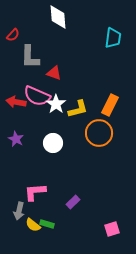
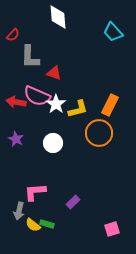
cyan trapezoid: moved 6 px up; rotated 130 degrees clockwise
